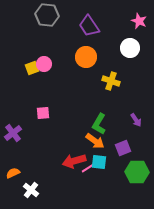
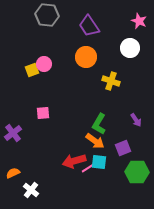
yellow square: moved 2 px down
